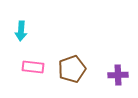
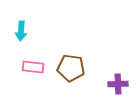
brown pentagon: moved 1 px left, 1 px up; rotated 28 degrees clockwise
purple cross: moved 9 px down
